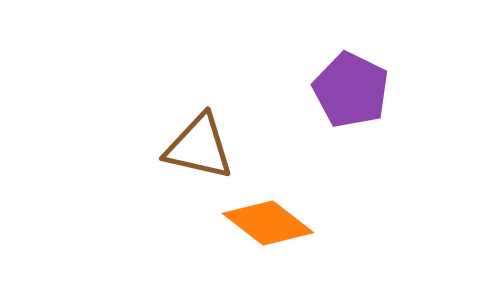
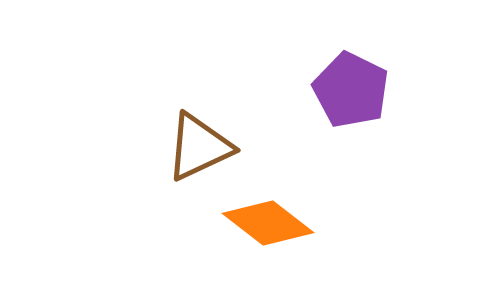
brown triangle: rotated 38 degrees counterclockwise
